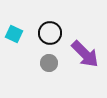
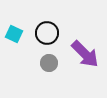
black circle: moved 3 px left
